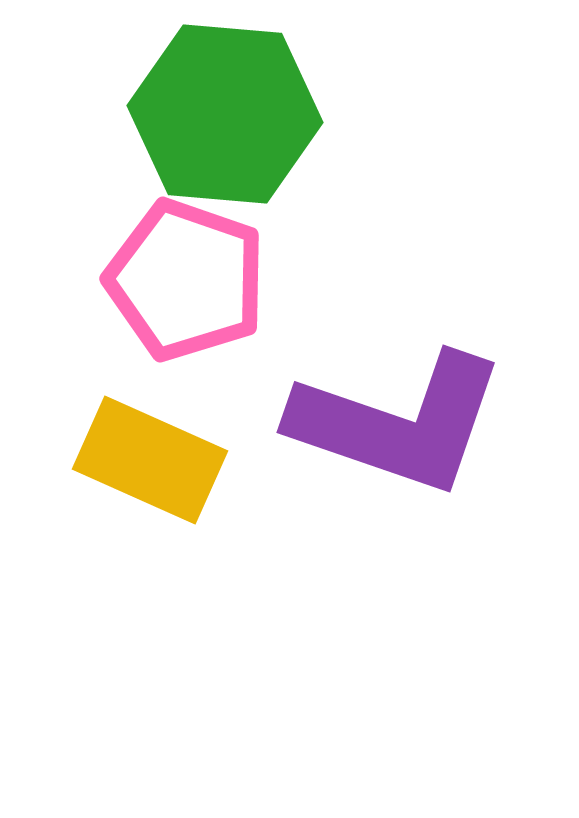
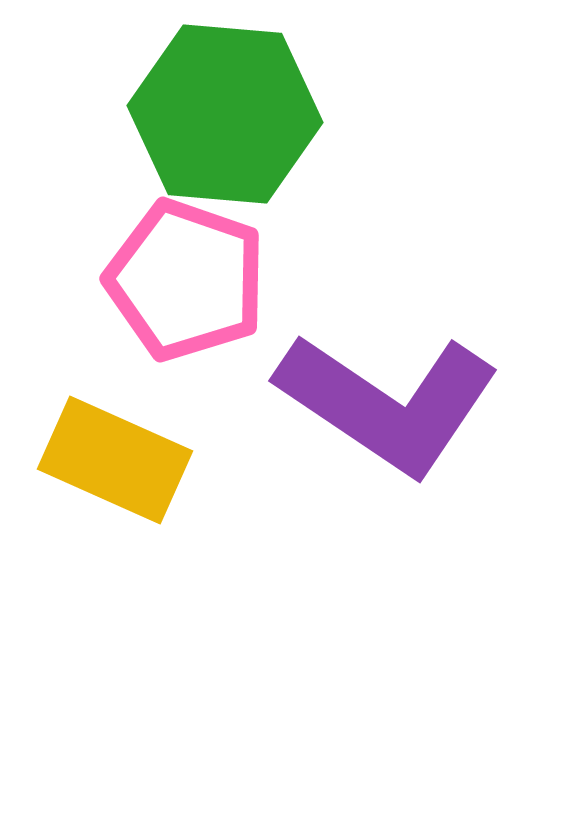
purple L-shape: moved 10 px left, 20 px up; rotated 15 degrees clockwise
yellow rectangle: moved 35 px left
